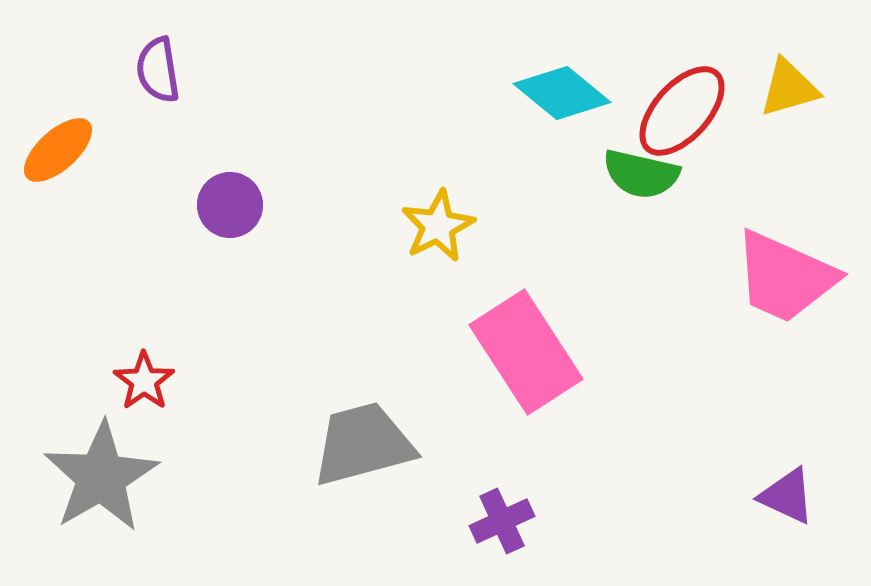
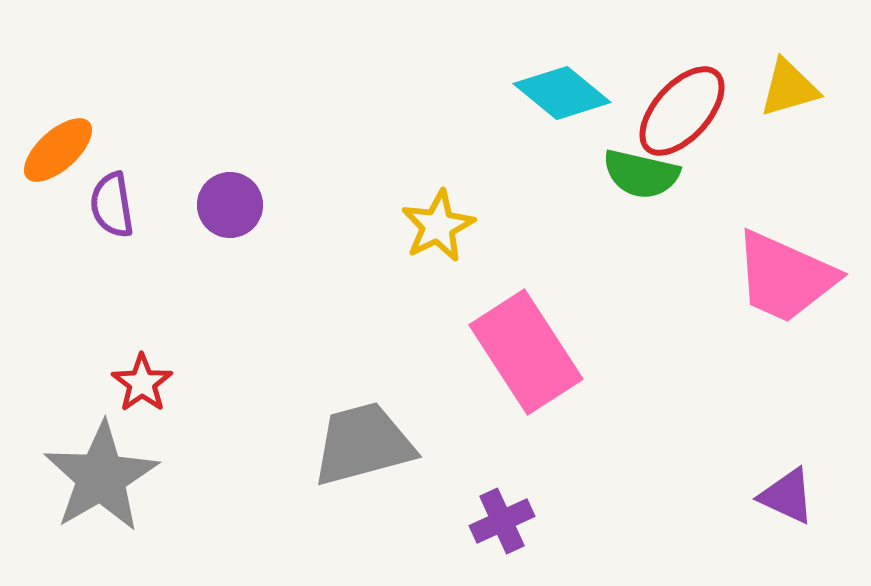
purple semicircle: moved 46 px left, 135 px down
red star: moved 2 px left, 2 px down
